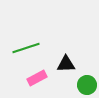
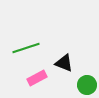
black triangle: moved 2 px left, 1 px up; rotated 24 degrees clockwise
